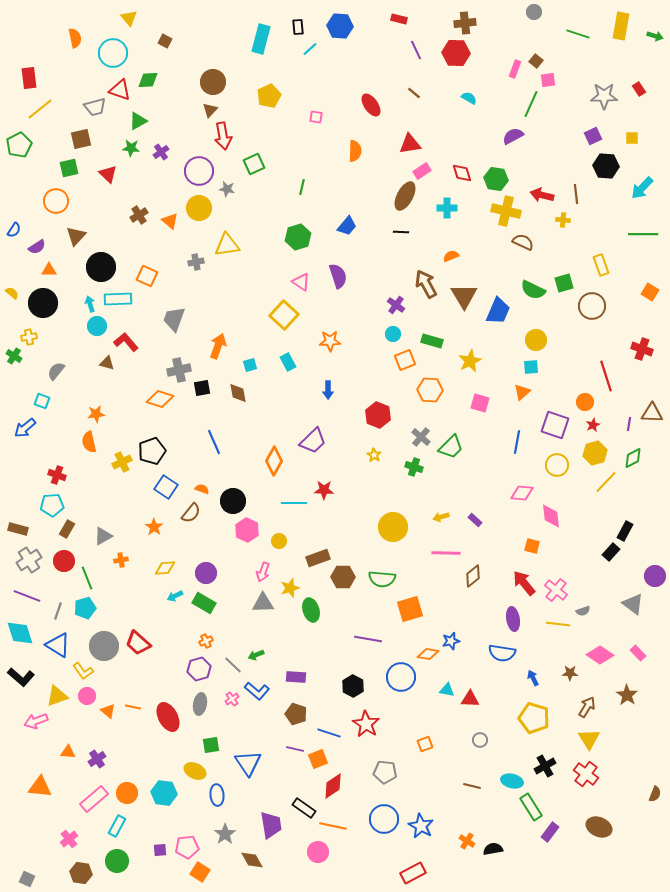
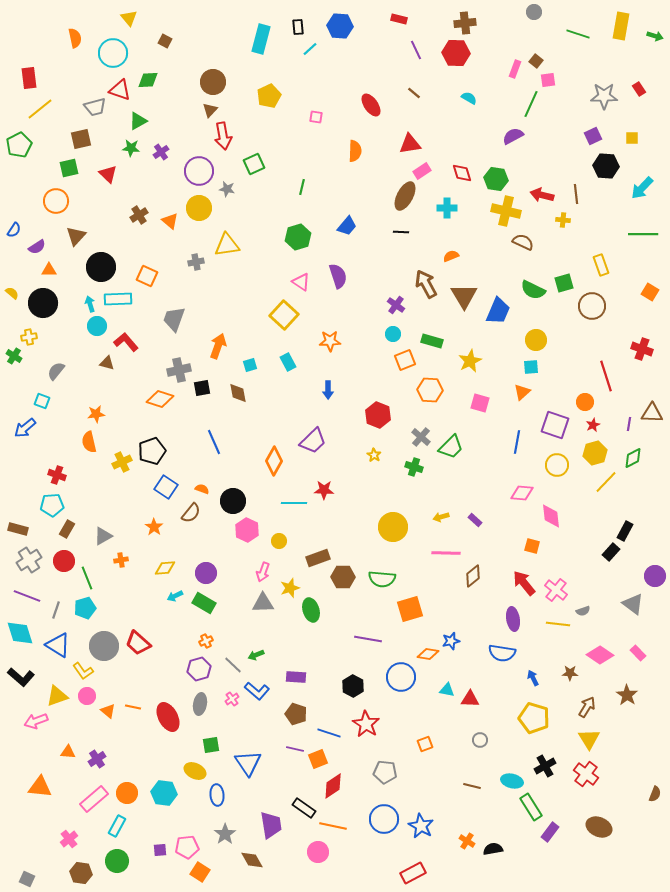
gray line at (58, 611): moved 2 px left, 1 px up
